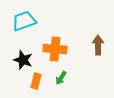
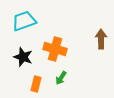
brown arrow: moved 3 px right, 6 px up
orange cross: rotated 10 degrees clockwise
black star: moved 3 px up
orange rectangle: moved 3 px down
